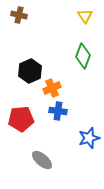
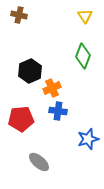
blue star: moved 1 px left, 1 px down
gray ellipse: moved 3 px left, 2 px down
